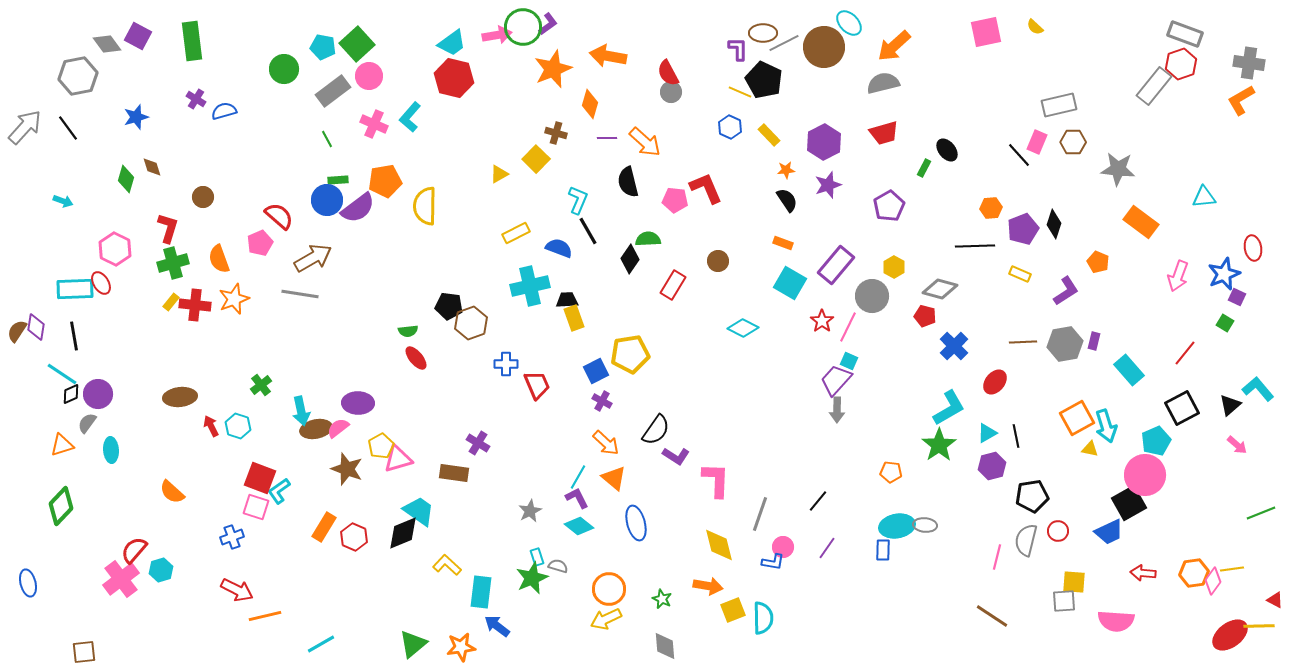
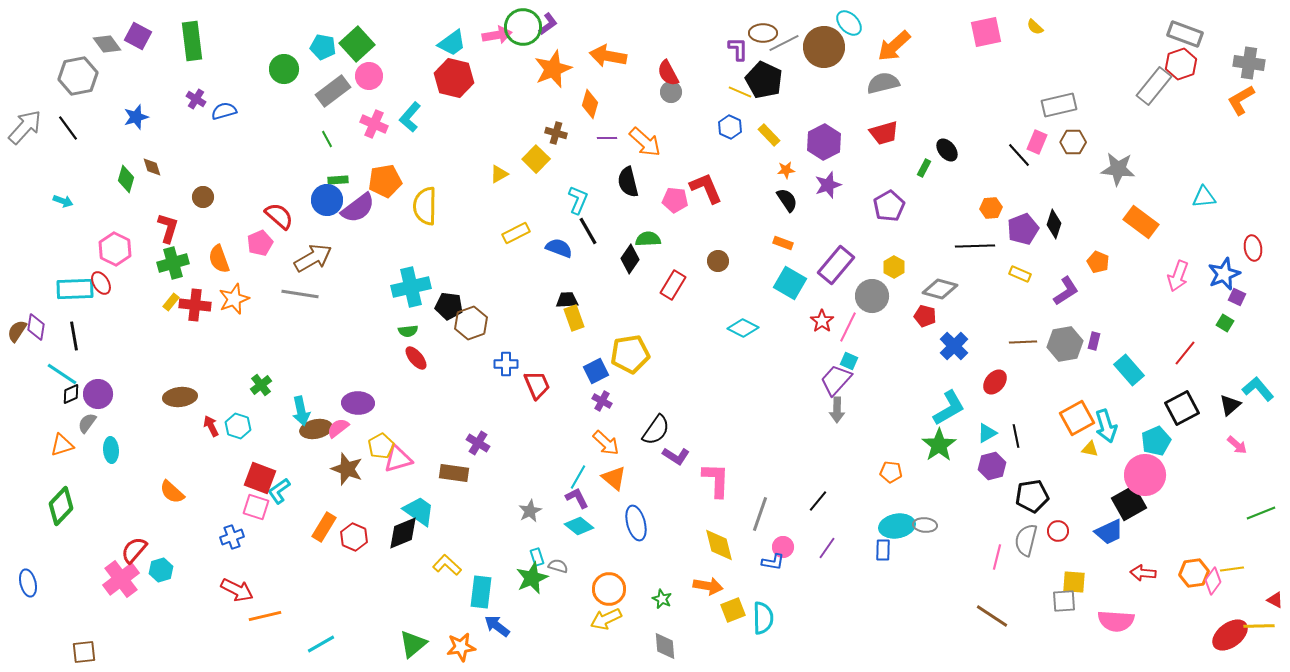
cyan cross at (530, 286): moved 119 px left, 1 px down
